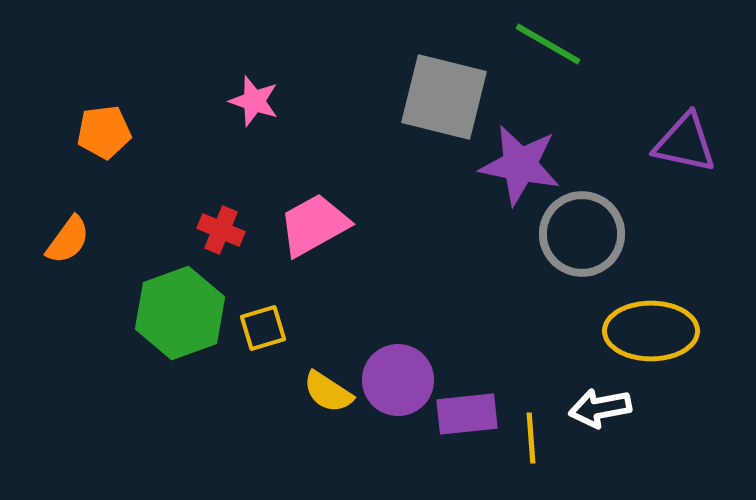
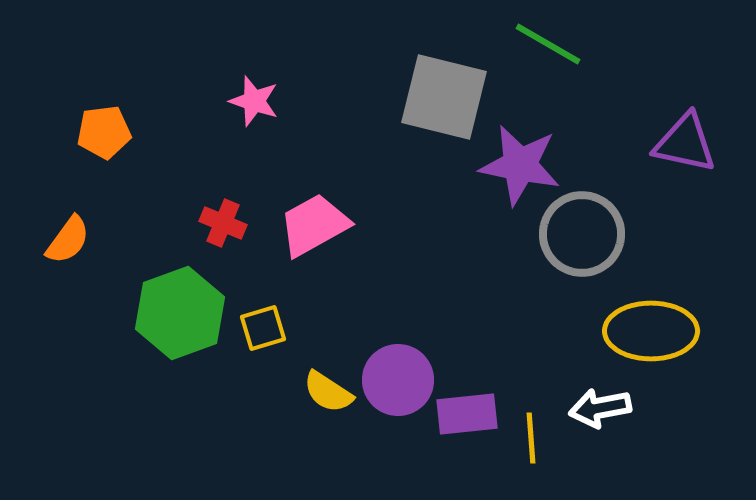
red cross: moved 2 px right, 7 px up
